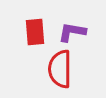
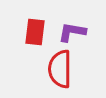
red rectangle: rotated 12 degrees clockwise
